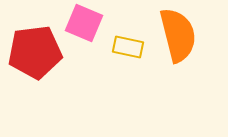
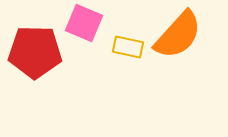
orange semicircle: rotated 56 degrees clockwise
red pentagon: rotated 8 degrees clockwise
